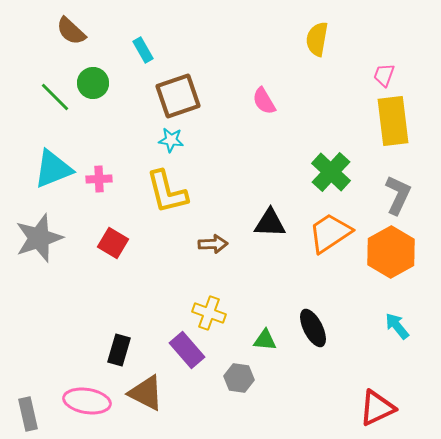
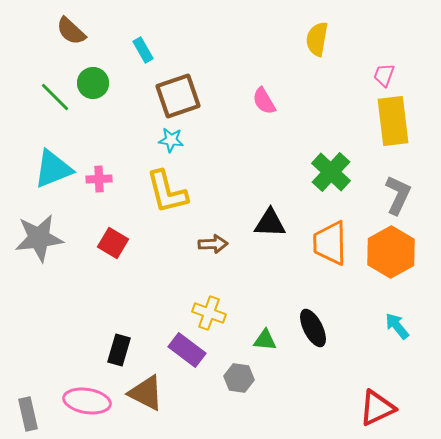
orange trapezoid: moved 10 px down; rotated 57 degrees counterclockwise
gray star: rotated 12 degrees clockwise
purple rectangle: rotated 12 degrees counterclockwise
